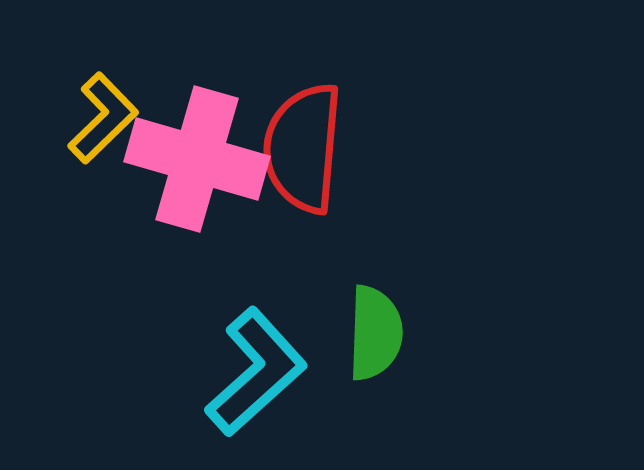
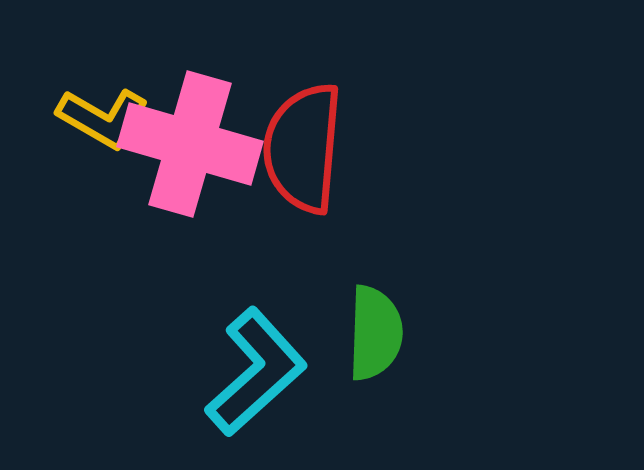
yellow L-shape: rotated 74 degrees clockwise
pink cross: moved 7 px left, 15 px up
